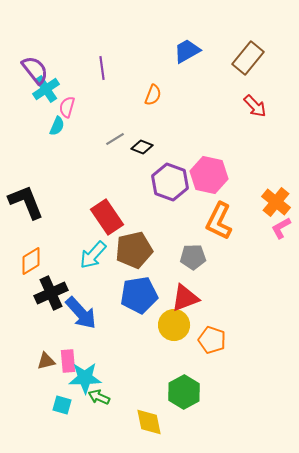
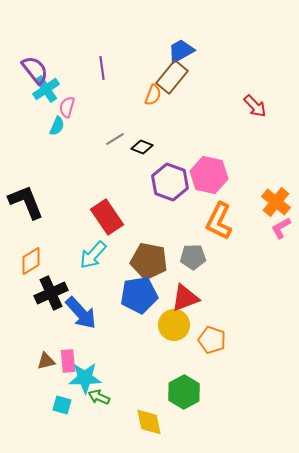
blue trapezoid: moved 6 px left
brown rectangle: moved 76 px left, 19 px down
brown pentagon: moved 15 px right, 11 px down; rotated 24 degrees clockwise
